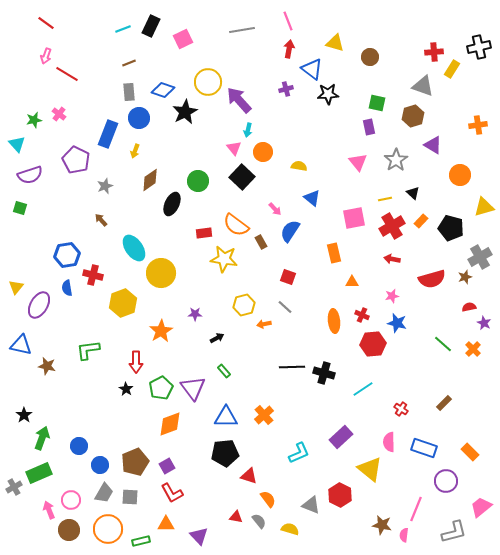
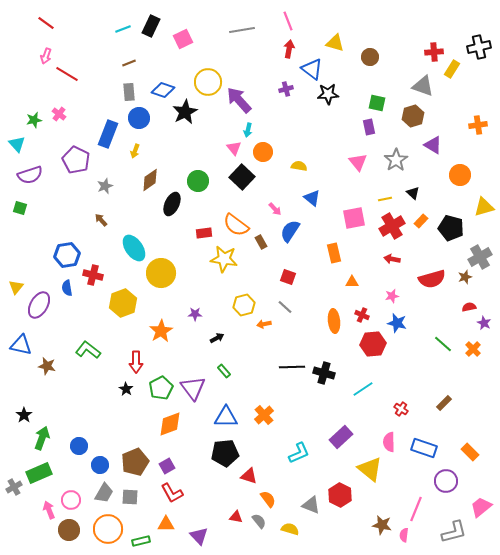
green L-shape at (88, 350): rotated 45 degrees clockwise
